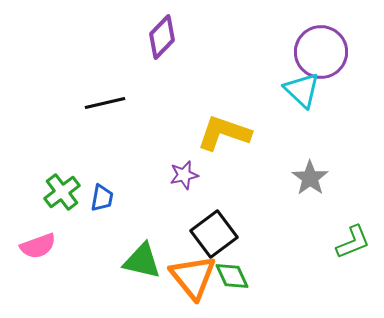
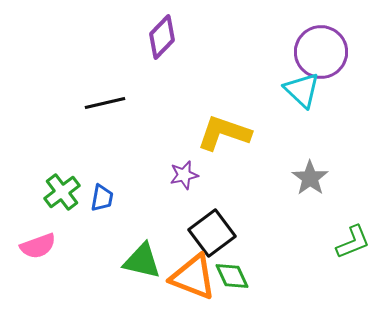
black square: moved 2 px left, 1 px up
orange triangle: rotated 30 degrees counterclockwise
